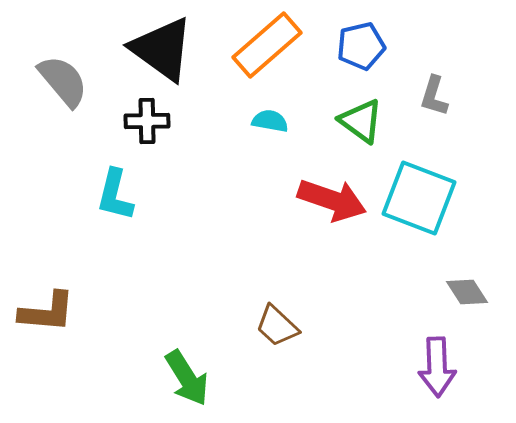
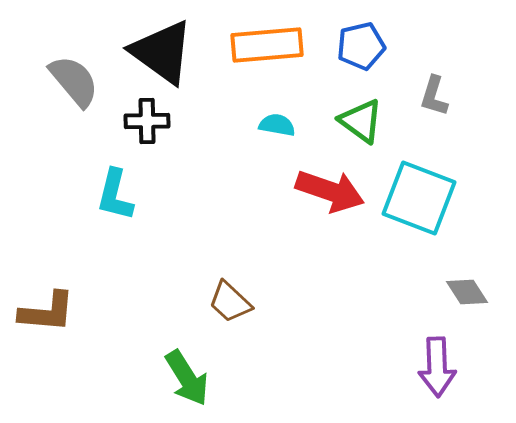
orange rectangle: rotated 36 degrees clockwise
black triangle: moved 3 px down
gray semicircle: moved 11 px right
cyan semicircle: moved 7 px right, 4 px down
red arrow: moved 2 px left, 9 px up
brown trapezoid: moved 47 px left, 24 px up
